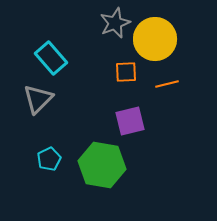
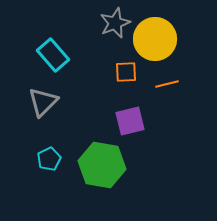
cyan rectangle: moved 2 px right, 3 px up
gray triangle: moved 5 px right, 3 px down
